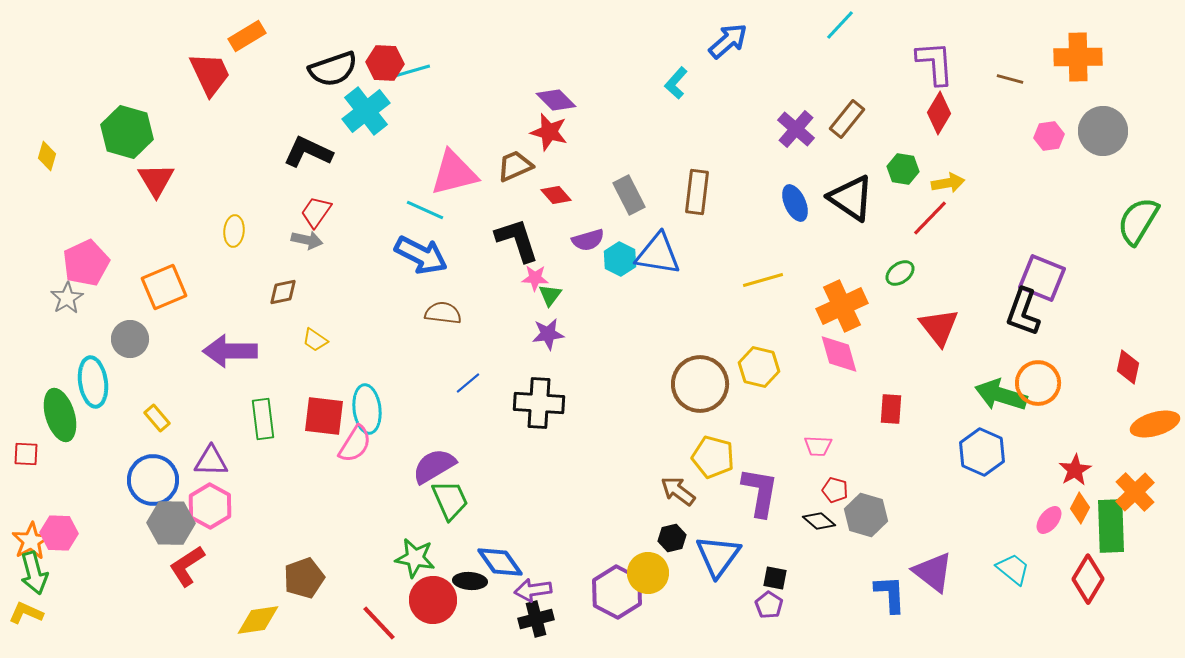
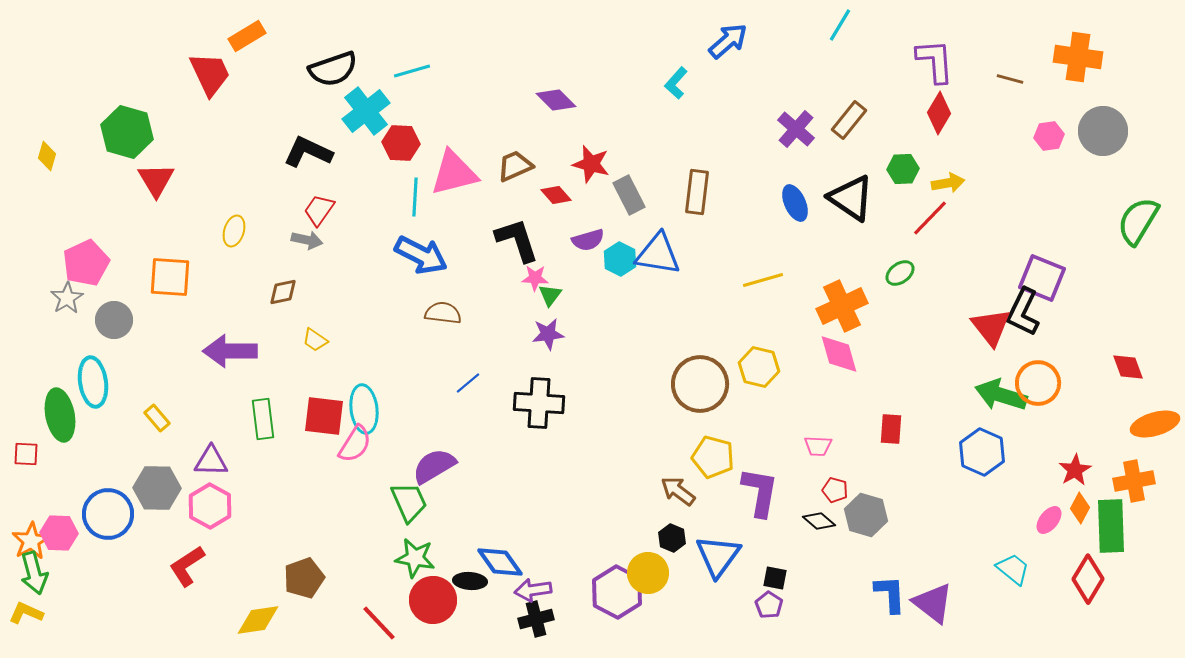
cyan line at (840, 25): rotated 12 degrees counterclockwise
orange cross at (1078, 57): rotated 9 degrees clockwise
red hexagon at (385, 63): moved 16 px right, 80 px down
purple L-shape at (935, 63): moved 2 px up
brown rectangle at (847, 119): moved 2 px right, 1 px down
red star at (549, 132): moved 42 px right, 32 px down
green hexagon at (903, 169): rotated 12 degrees counterclockwise
cyan line at (425, 210): moved 10 px left, 13 px up; rotated 69 degrees clockwise
red trapezoid at (316, 212): moved 3 px right, 2 px up
yellow ellipse at (234, 231): rotated 12 degrees clockwise
orange square at (164, 287): moved 6 px right, 10 px up; rotated 27 degrees clockwise
black L-shape at (1023, 312): rotated 6 degrees clockwise
red triangle at (939, 327): moved 52 px right
gray circle at (130, 339): moved 16 px left, 19 px up
red diamond at (1128, 367): rotated 32 degrees counterclockwise
cyan ellipse at (367, 409): moved 3 px left
red rectangle at (891, 409): moved 20 px down
green ellipse at (60, 415): rotated 6 degrees clockwise
blue circle at (153, 480): moved 45 px left, 34 px down
orange cross at (1135, 492): moved 1 px left, 11 px up; rotated 33 degrees clockwise
green trapezoid at (450, 500): moved 41 px left, 2 px down
gray hexagon at (171, 523): moved 14 px left, 35 px up
black hexagon at (672, 538): rotated 24 degrees counterclockwise
purple triangle at (933, 572): moved 31 px down
